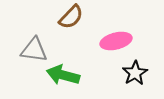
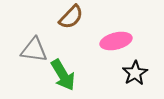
green arrow: rotated 136 degrees counterclockwise
